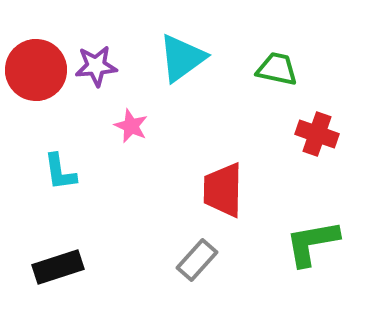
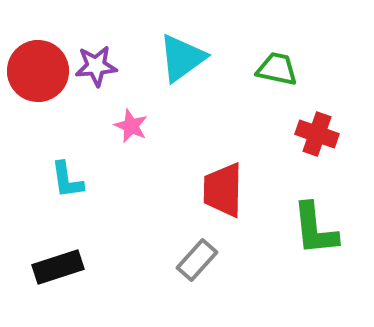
red circle: moved 2 px right, 1 px down
cyan L-shape: moved 7 px right, 8 px down
green L-shape: moved 3 px right, 14 px up; rotated 86 degrees counterclockwise
